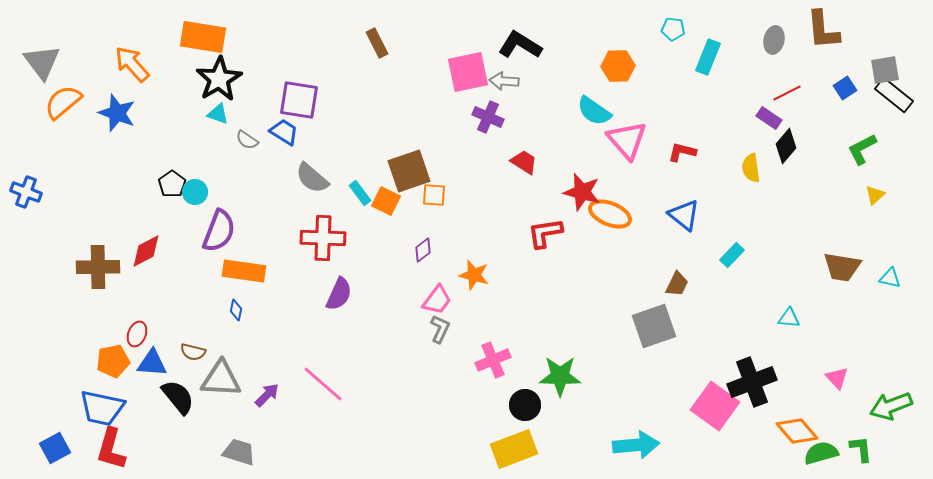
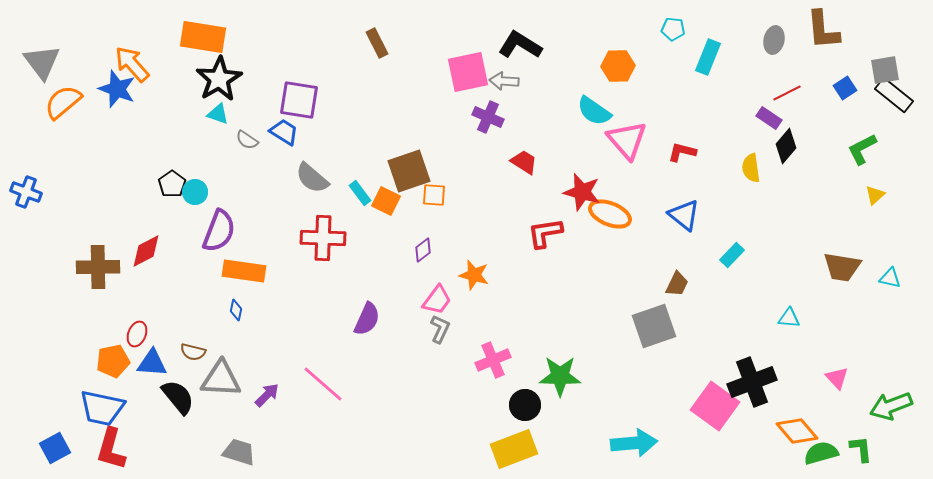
blue star at (117, 113): moved 24 px up
purple semicircle at (339, 294): moved 28 px right, 25 px down
cyan arrow at (636, 445): moved 2 px left, 2 px up
